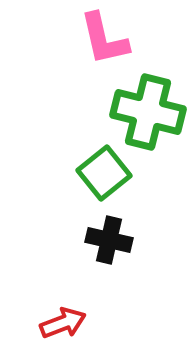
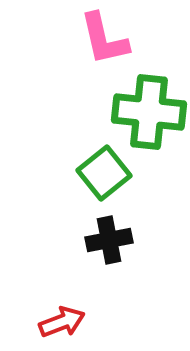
green cross: moved 1 px right; rotated 8 degrees counterclockwise
black cross: rotated 24 degrees counterclockwise
red arrow: moved 1 px left, 1 px up
